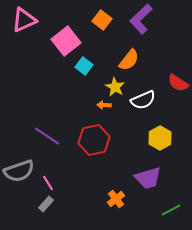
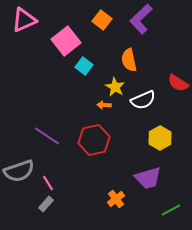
orange semicircle: rotated 130 degrees clockwise
